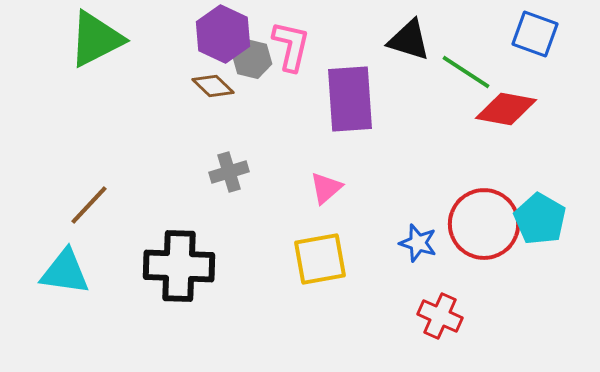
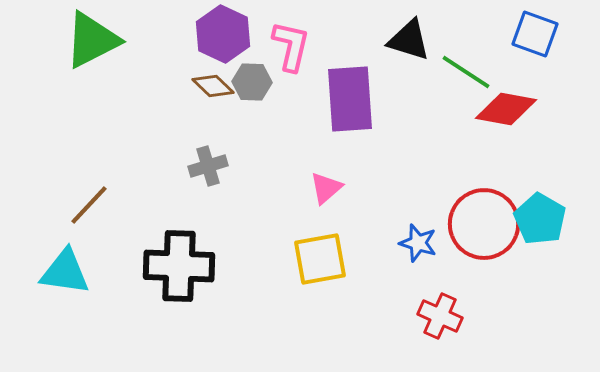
green triangle: moved 4 px left, 1 px down
gray hexagon: moved 23 px down; rotated 12 degrees counterclockwise
gray cross: moved 21 px left, 6 px up
